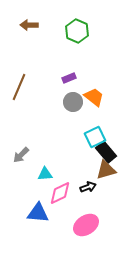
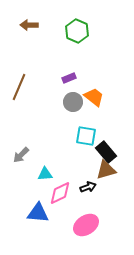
cyan square: moved 9 px left, 1 px up; rotated 35 degrees clockwise
